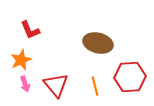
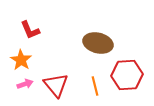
orange star: rotated 15 degrees counterclockwise
red hexagon: moved 3 px left, 2 px up
pink arrow: rotated 91 degrees counterclockwise
